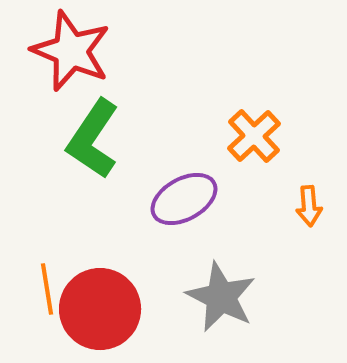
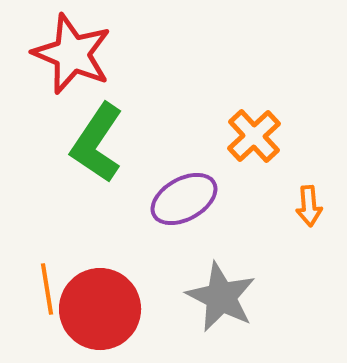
red star: moved 1 px right, 3 px down
green L-shape: moved 4 px right, 4 px down
